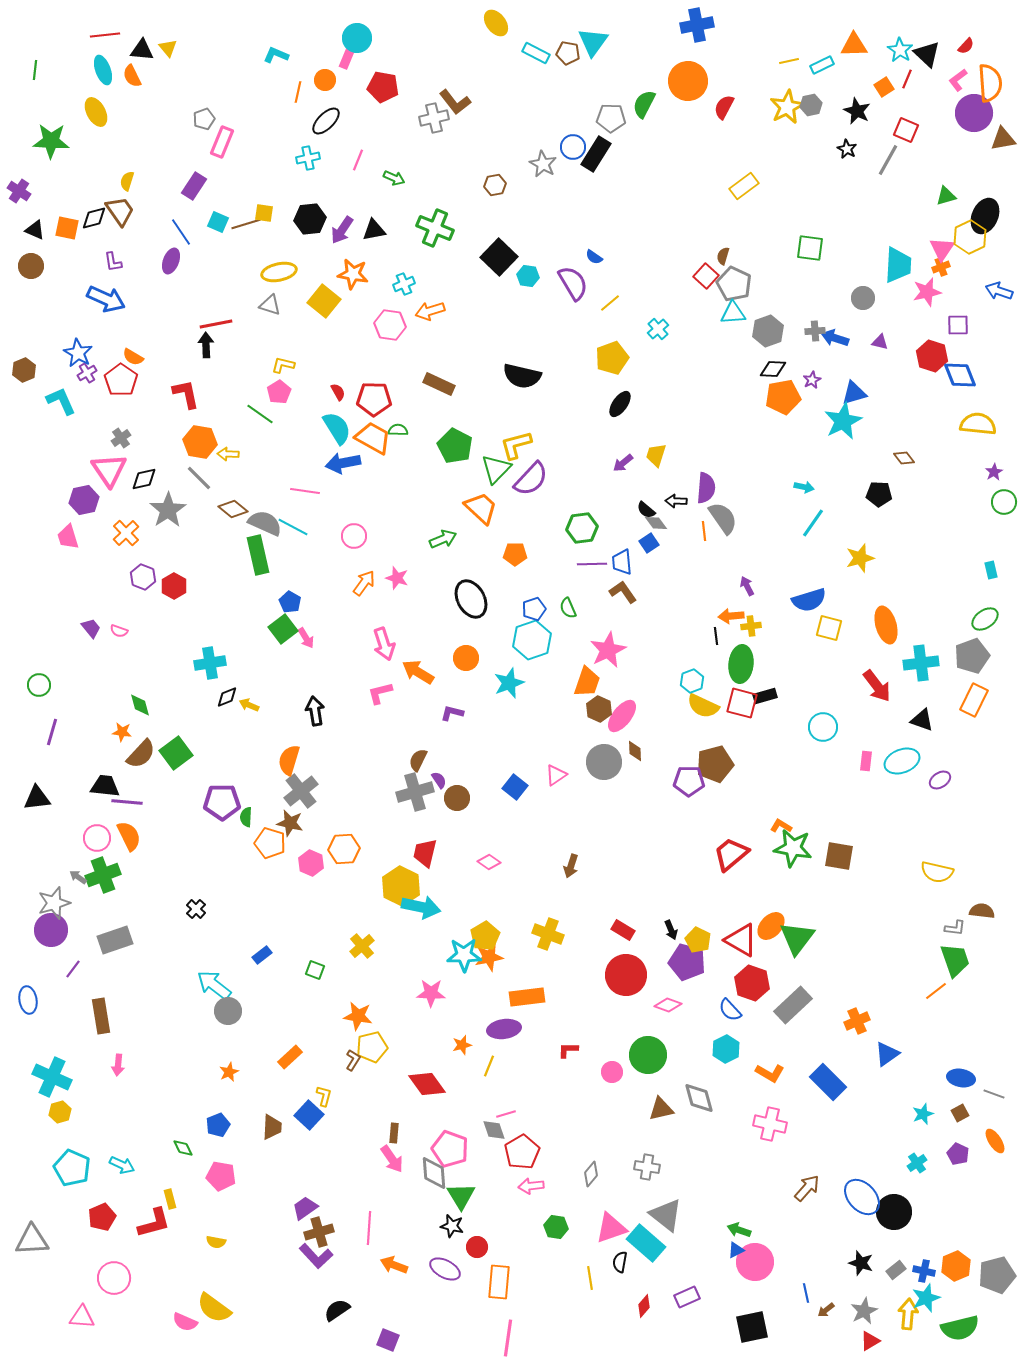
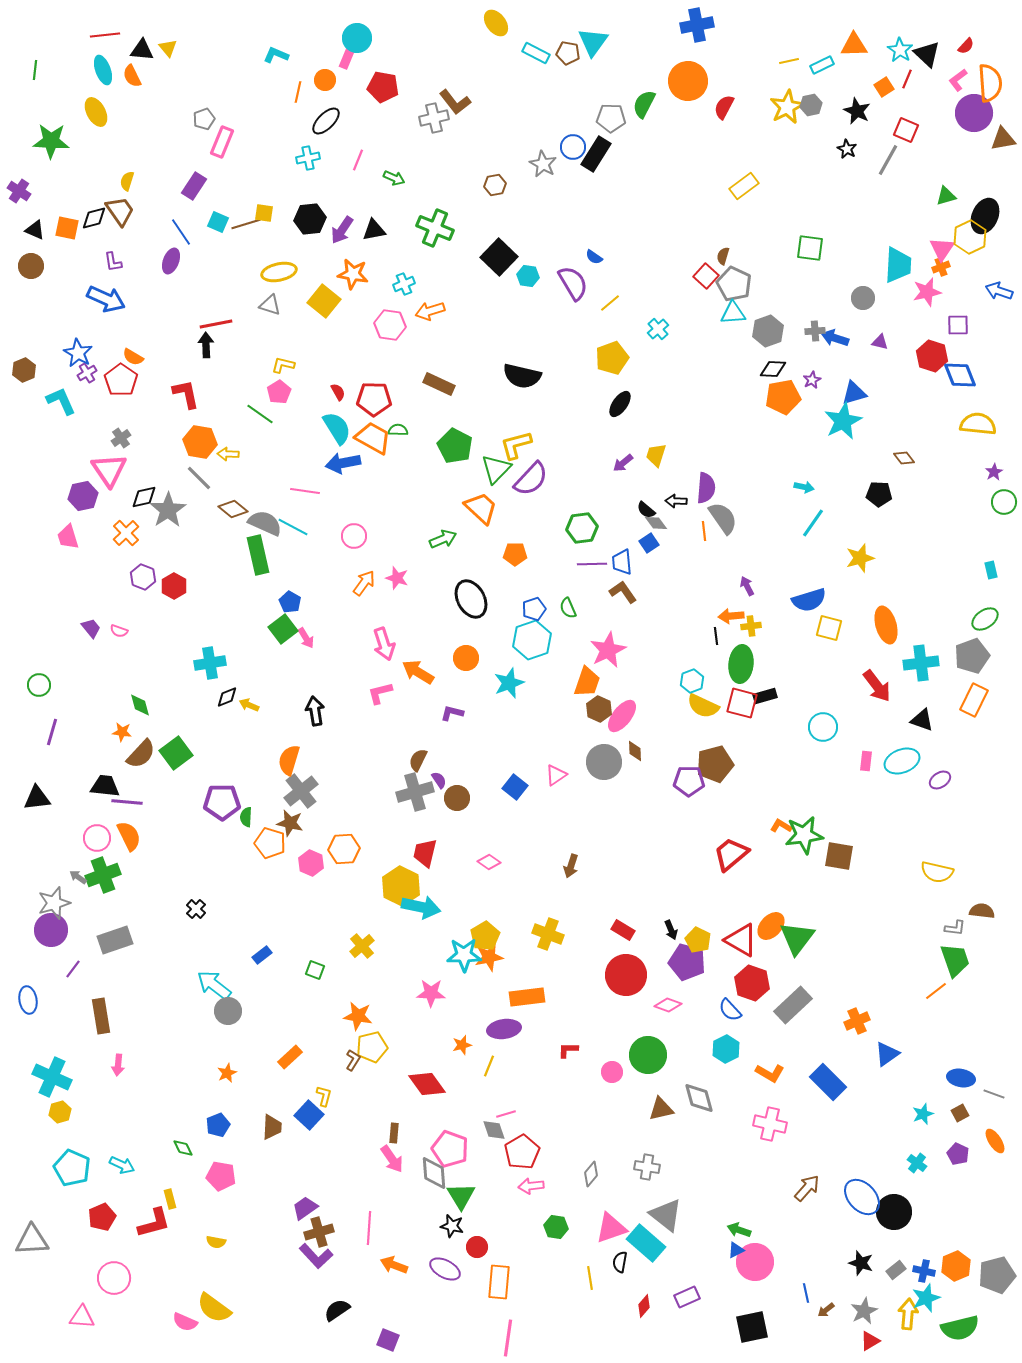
black diamond at (144, 479): moved 18 px down
purple hexagon at (84, 500): moved 1 px left, 4 px up
green star at (793, 848): moved 11 px right, 13 px up; rotated 18 degrees counterclockwise
orange star at (229, 1072): moved 2 px left, 1 px down
cyan cross at (917, 1163): rotated 18 degrees counterclockwise
